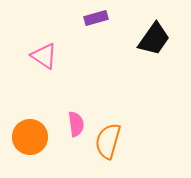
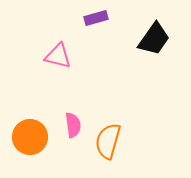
pink triangle: moved 14 px right; rotated 20 degrees counterclockwise
pink semicircle: moved 3 px left, 1 px down
